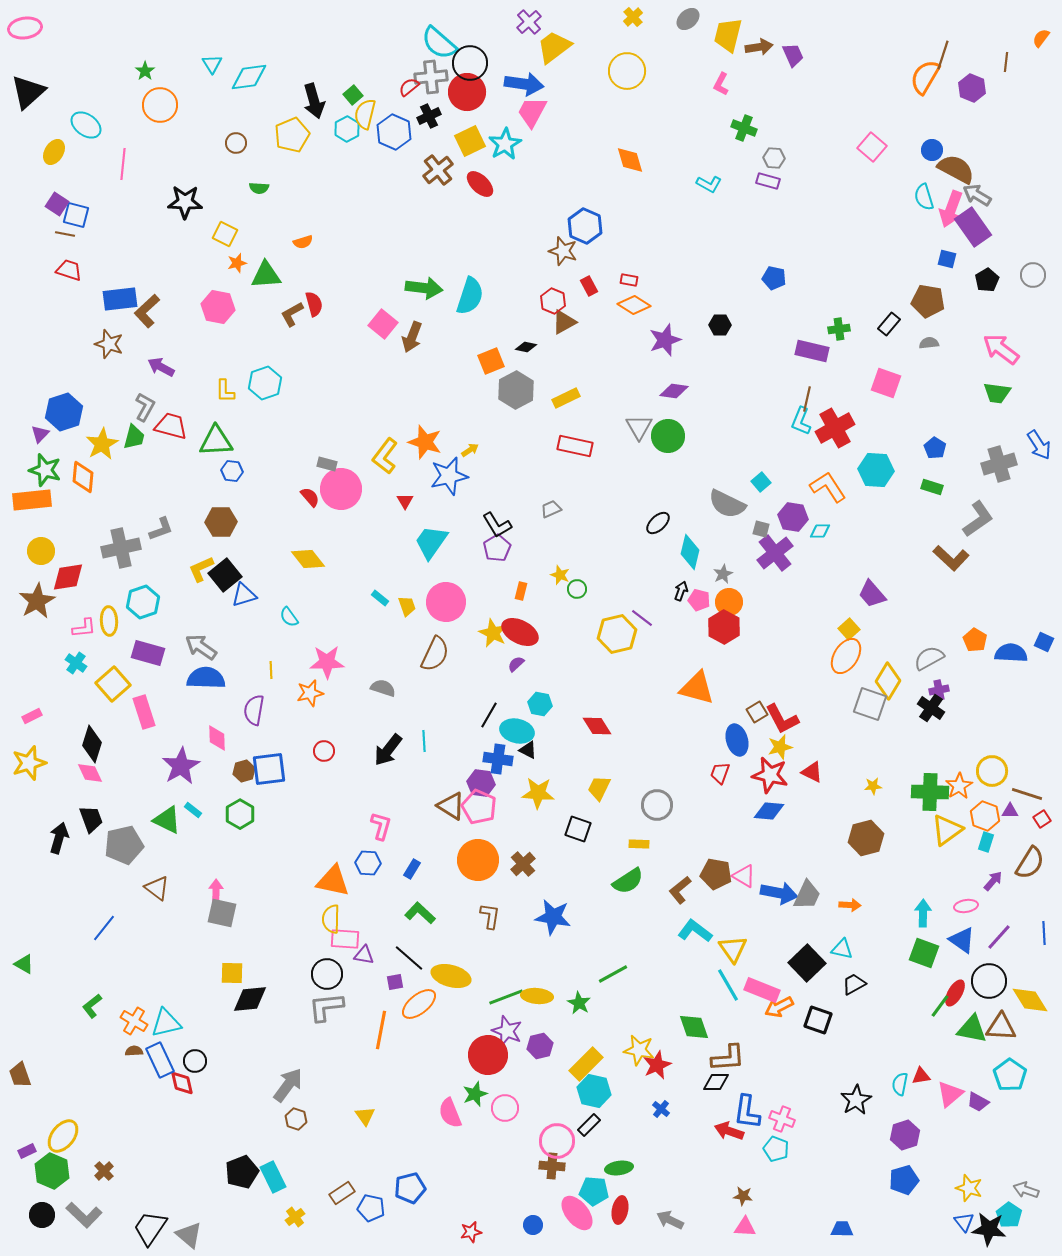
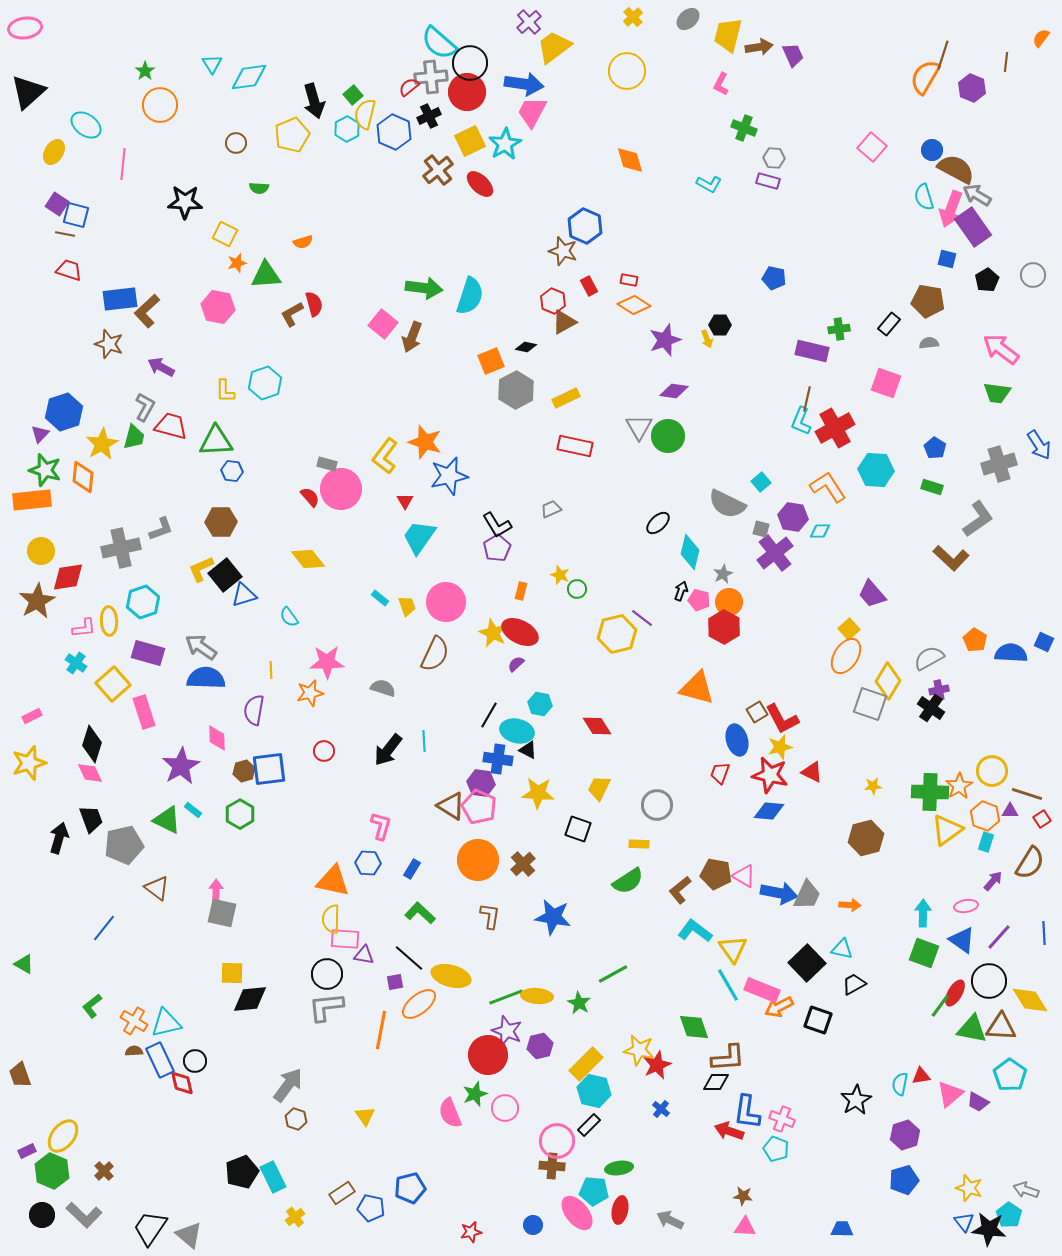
yellow arrow at (470, 450): moved 237 px right, 111 px up; rotated 102 degrees clockwise
cyan trapezoid at (431, 542): moved 12 px left, 5 px up
